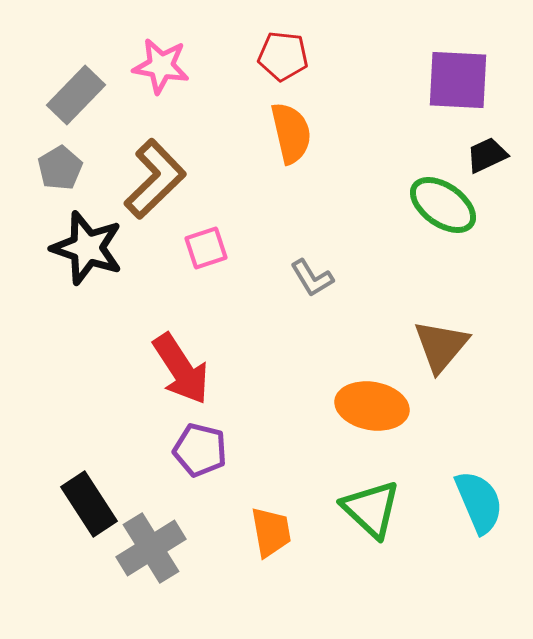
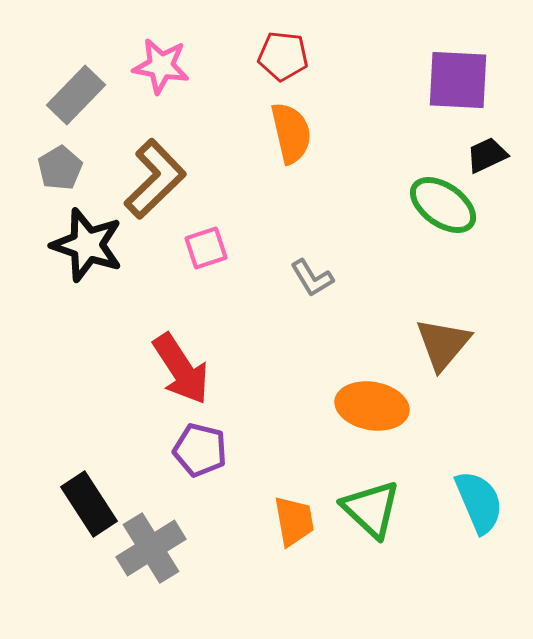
black star: moved 3 px up
brown triangle: moved 2 px right, 2 px up
orange trapezoid: moved 23 px right, 11 px up
